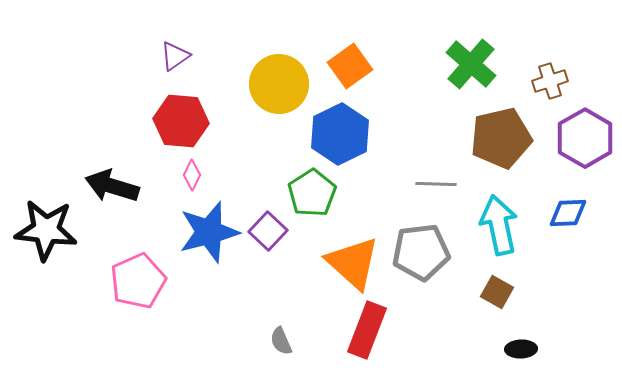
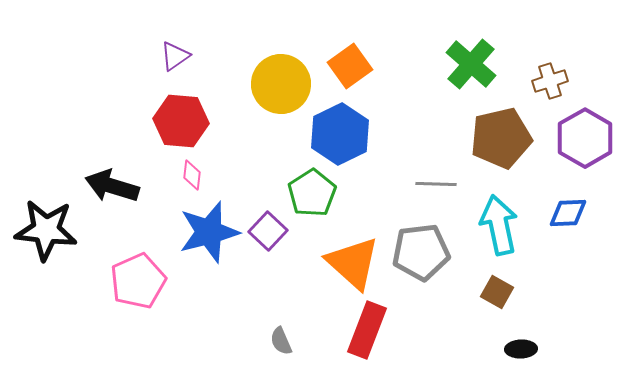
yellow circle: moved 2 px right
pink diamond: rotated 20 degrees counterclockwise
